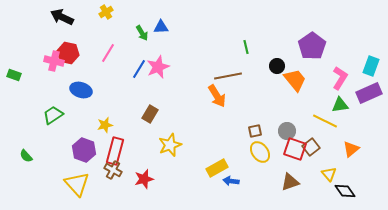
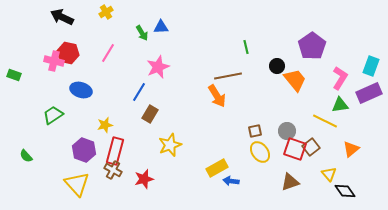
blue line at (139, 69): moved 23 px down
